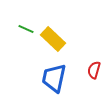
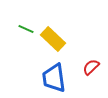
red semicircle: moved 3 px left, 3 px up; rotated 30 degrees clockwise
blue trapezoid: rotated 20 degrees counterclockwise
